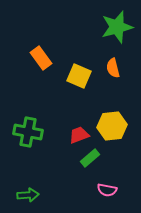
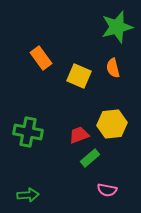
yellow hexagon: moved 2 px up
